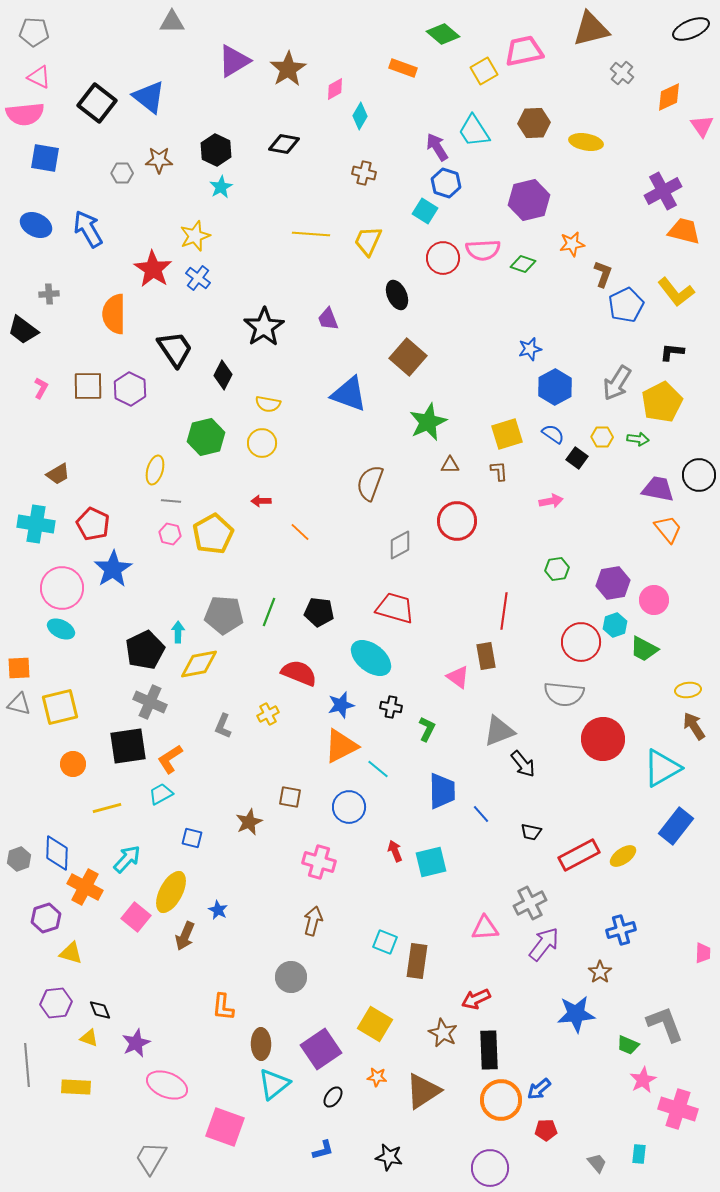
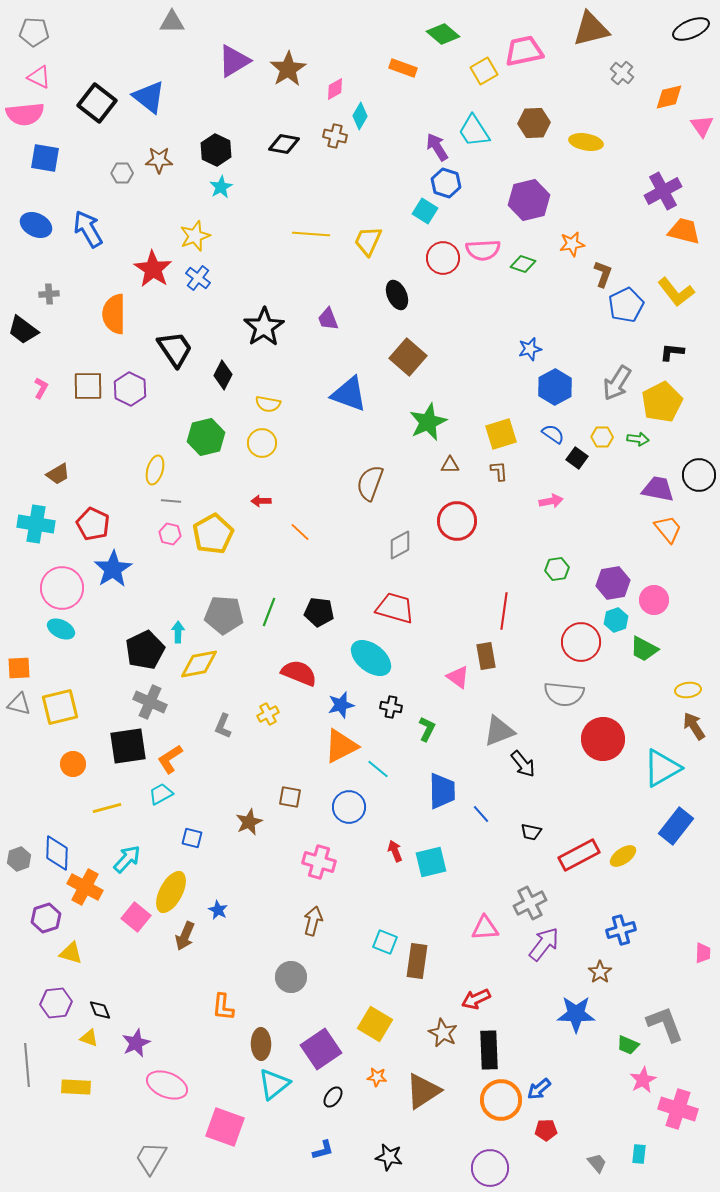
orange diamond at (669, 97): rotated 12 degrees clockwise
brown cross at (364, 173): moved 29 px left, 37 px up
yellow square at (507, 434): moved 6 px left
cyan hexagon at (615, 625): moved 1 px right, 5 px up
blue star at (576, 1014): rotated 6 degrees clockwise
